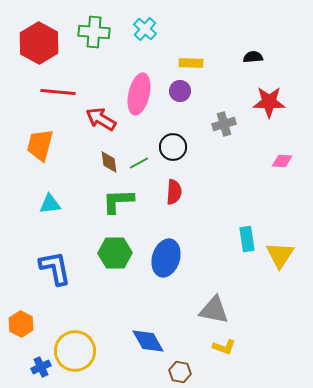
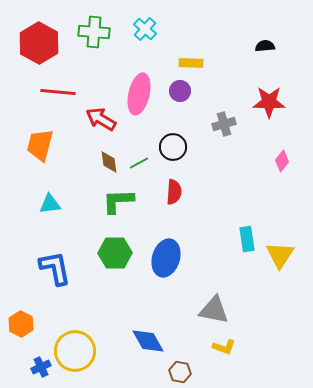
black semicircle: moved 12 px right, 11 px up
pink diamond: rotated 55 degrees counterclockwise
